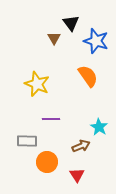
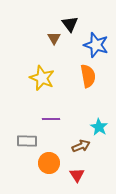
black triangle: moved 1 px left, 1 px down
blue star: moved 4 px down
orange semicircle: rotated 25 degrees clockwise
yellow star: moved 5 px right, 6 px up
orange circle: moved 2 px right, 1 px down
